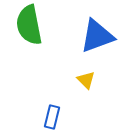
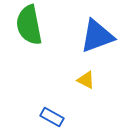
yellow triangle: rotated 18 degrees counterclockwise
blue rectangle: rotated 75 degrees counterclockwise
